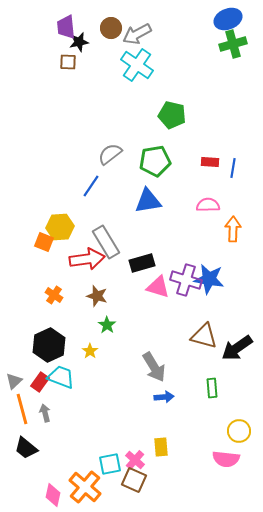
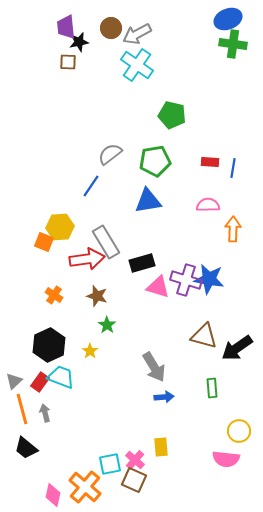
green cross at (233, 44): rotated 24 degrees clockwise
